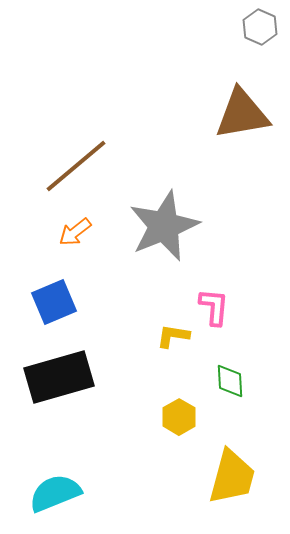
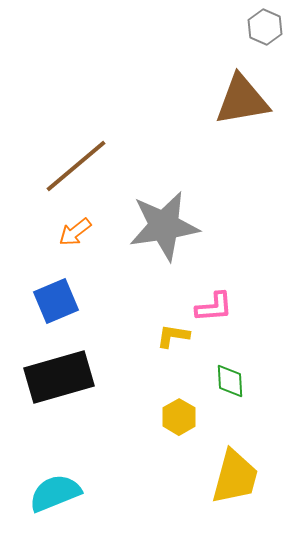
gray hexagon: moved 5 px right
brown triangle: moved 14 px up
gray star: rotated 14 degrees clockwise
blue square: moved 2 px right, 1 px up
pink L-shape: rotated 81 degrees clockwise
yellow trapezoid: moved 3 px right
